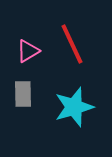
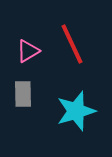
cyan star: moved 2 px right, 4 px down
